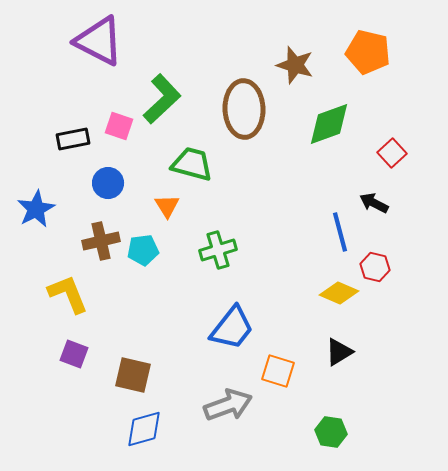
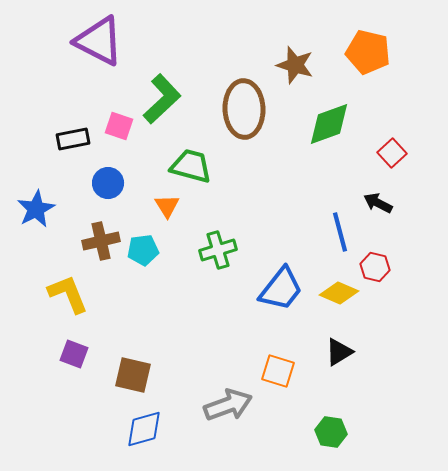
green trapezoid: moved 1 px left, 2 px down
black arrow: moved 4 px right
blue trapezoid: moved 49 px right, 39 px up
